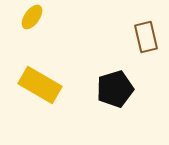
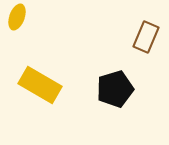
yellow ellipse: moved 15 px left; rotated 15 degrees counterclockwise
brown rectangle: rotated 36 degrees clockwise
